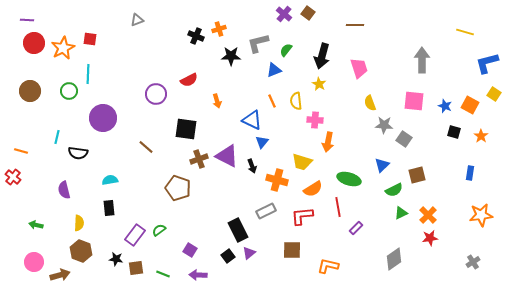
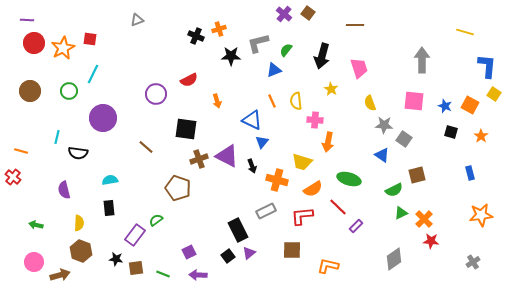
blue L-shape at (487, 63): moved 3 px down; rotated 110 degrees clockwise
cyan line at (88, 74): moved 5 px right; rotated 24 degrees clockwise
yellow star at (319, 84): moved 12 px right, 5 px down
black square at (454, 132): moved 3 px left
blue triangle at (382, 165): moved 10 px up; rotated 42 degrees counterclockwise
blue rectangle at (470, 173): rotated 24 degrees counterclockwise
red line at (338, 207): rotated 36 degrees counterclockwise
orange cross at (428, 215): moved 4 px left, 4 px down
purple rectangle at (356, 228): moved 2 px up
green semicircle at (159, 230): moved 3 px left, 10 px up
red star at (430, 238): moved 1 px right, 3 px down; rotated 14 degrees clockwise
purple square at (190, 250): moved 1 px left, 2 px down; rotated 32 degrees clockwise
